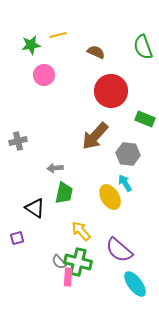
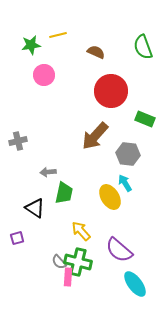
gray arrow: moved 7 px left, 4 px down
